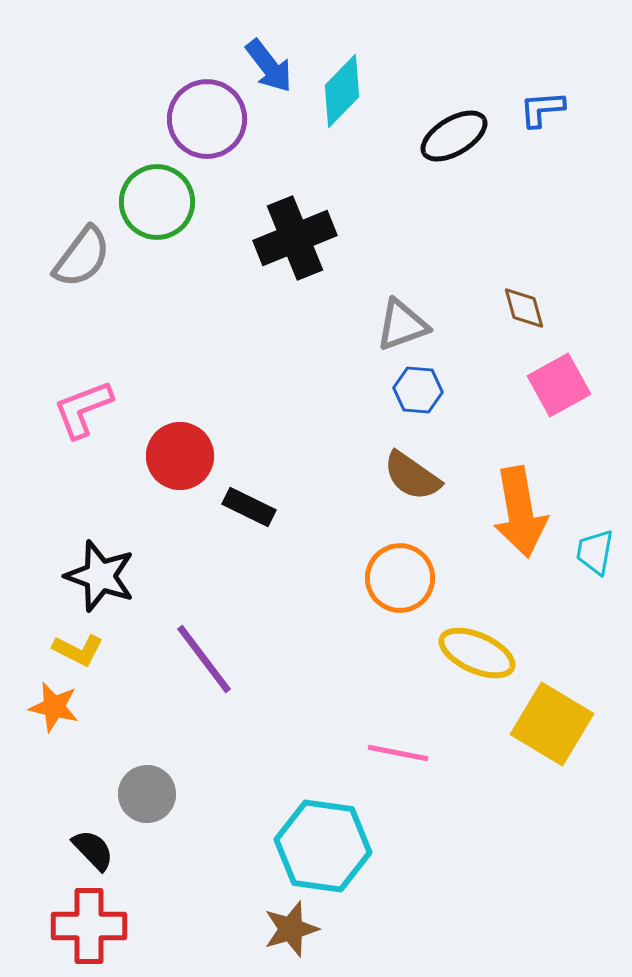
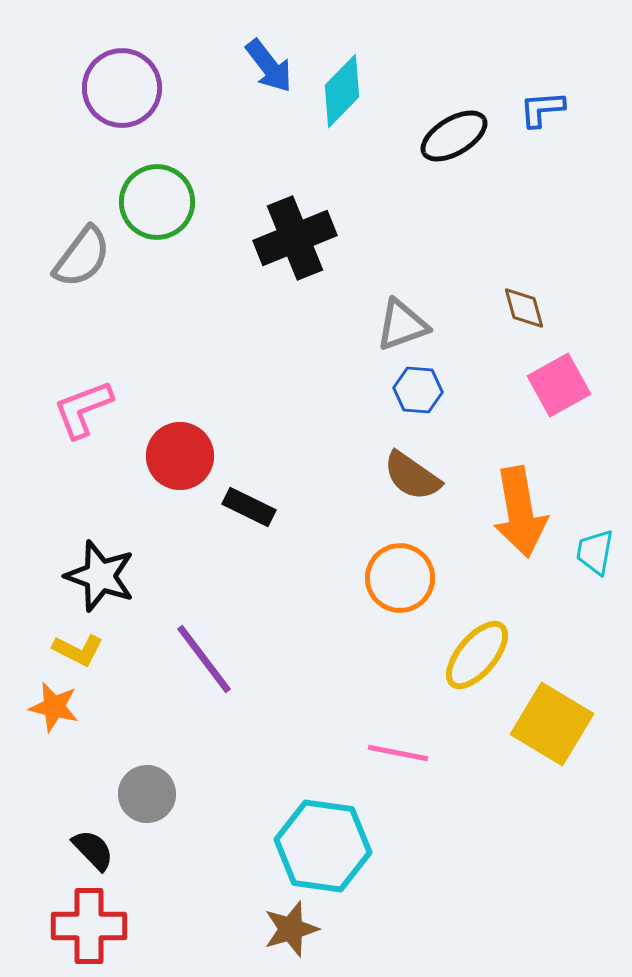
purple circle: moved 85 px left, 31 px up
yellow ellipse: moved 2 px down; rotated 74 degrees counterclockwise
